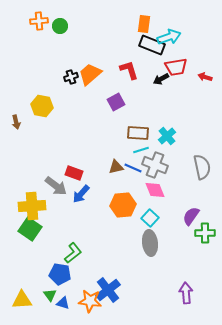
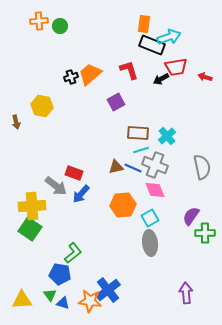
cyan square: rotated 18 degrees clockwise
